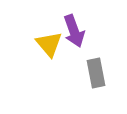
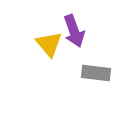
gray rectangle: rotated 72 degrees counterclockwise
